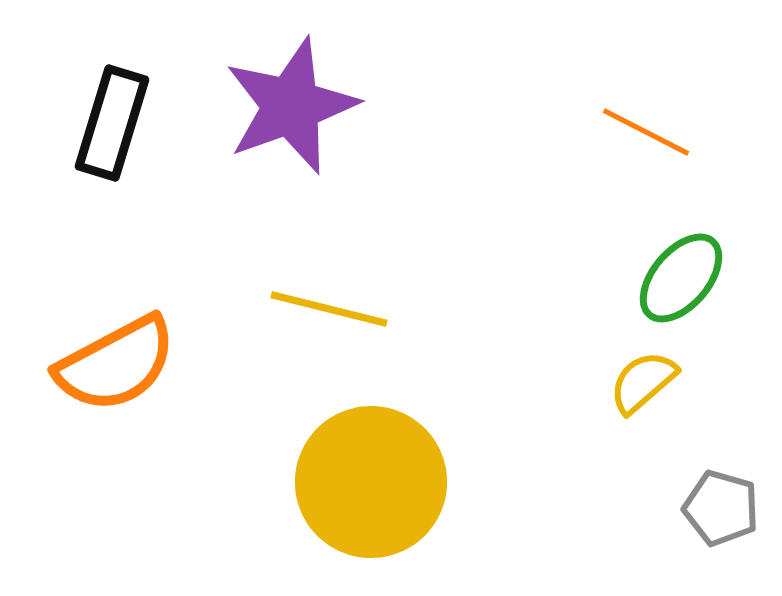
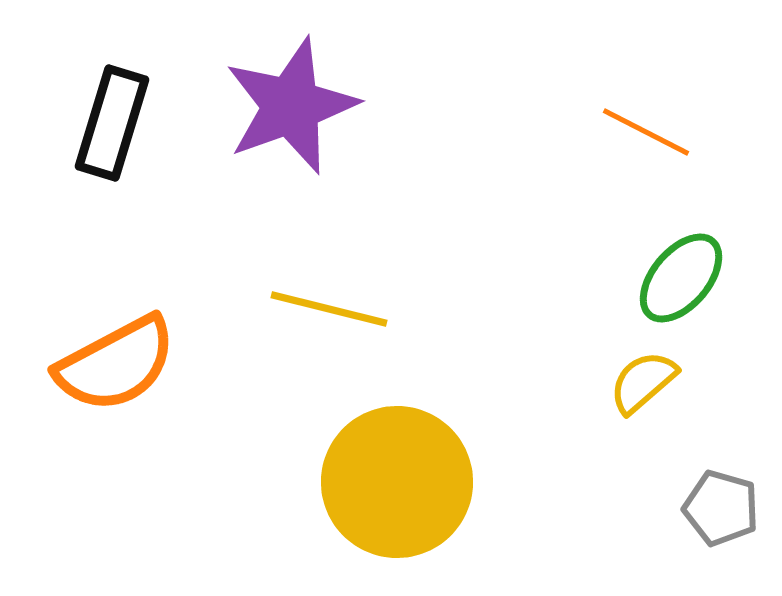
yellow circle: moved 26 px right
